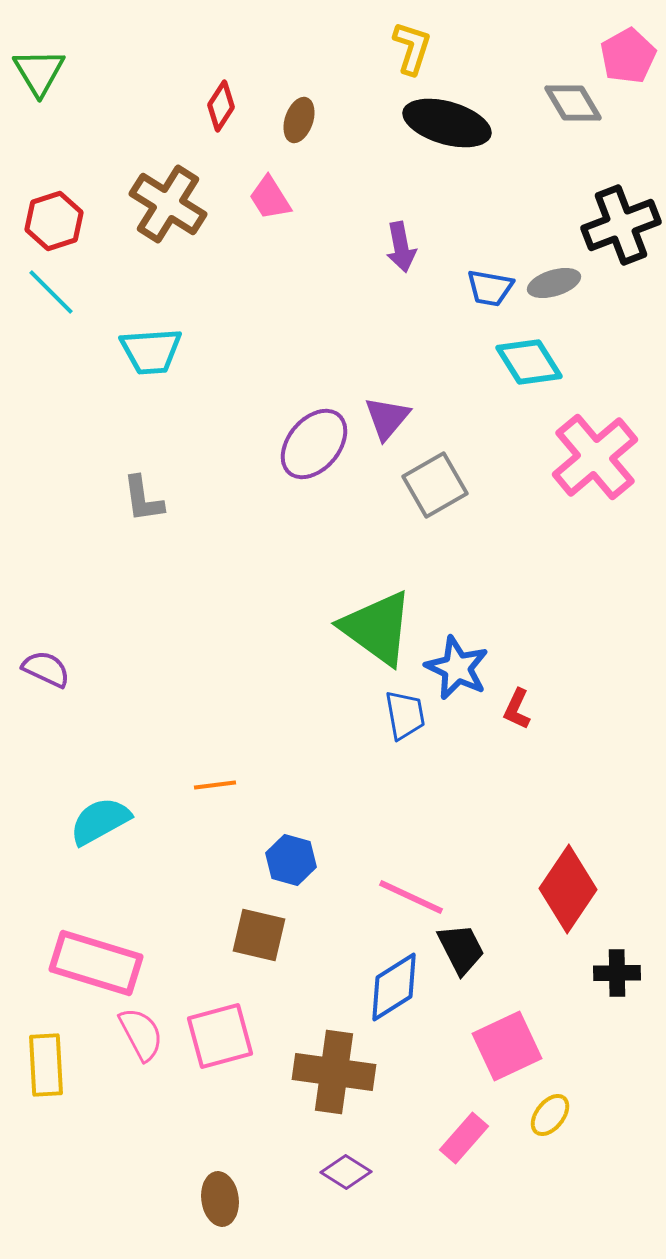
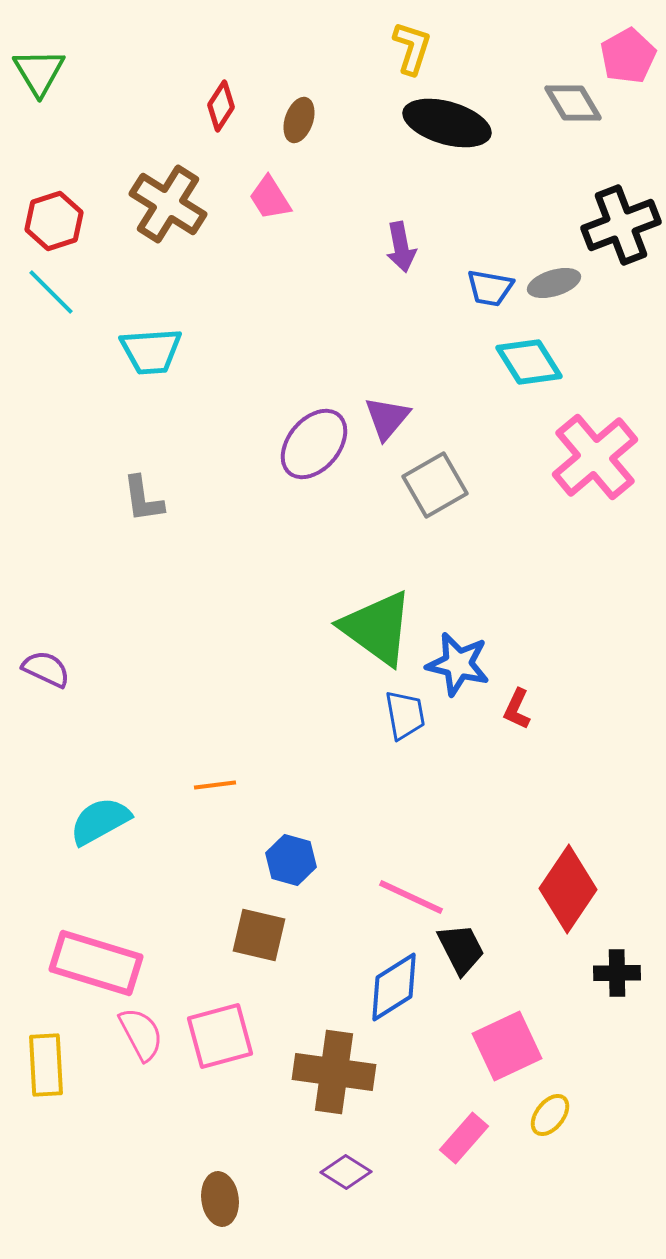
blue star at (457, 668): moved 1 px right, 4 px up; rotated 12 degrees counterclockwise
